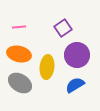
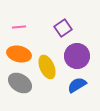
purple circle: moved 1 px down
yellow ellipse: rotated 30 degrees counterclockwise
blue semicircle: moved 2 px right
